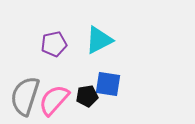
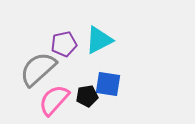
purple pentagon: moved 10 px right
gray semicircle: moved 13 px right, 27 px up; rotated 30 degrees clockwise
